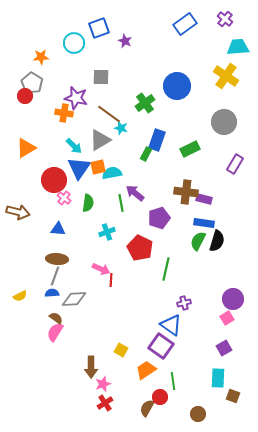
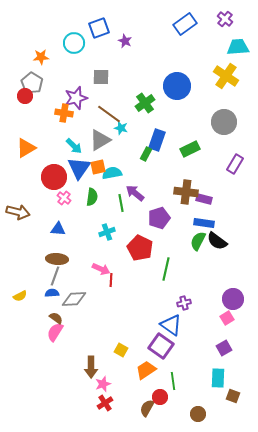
purple star at (76, 98): rotated 30 degrees counterclockwise
red circle at (54, 180): moved 3 px up
green semicircle at (88, 203): moved 4 px right, 6 px up
black semicircle at (217, 241): rotated 110 degrees clockwise
